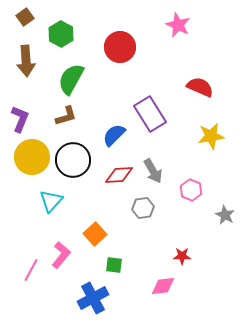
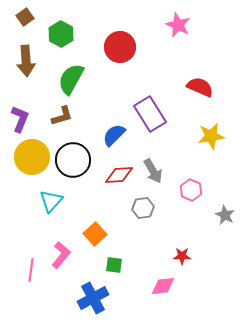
brown L-shape: moved 4 px left
pink line: rotated 20 degrees counterclockwise
